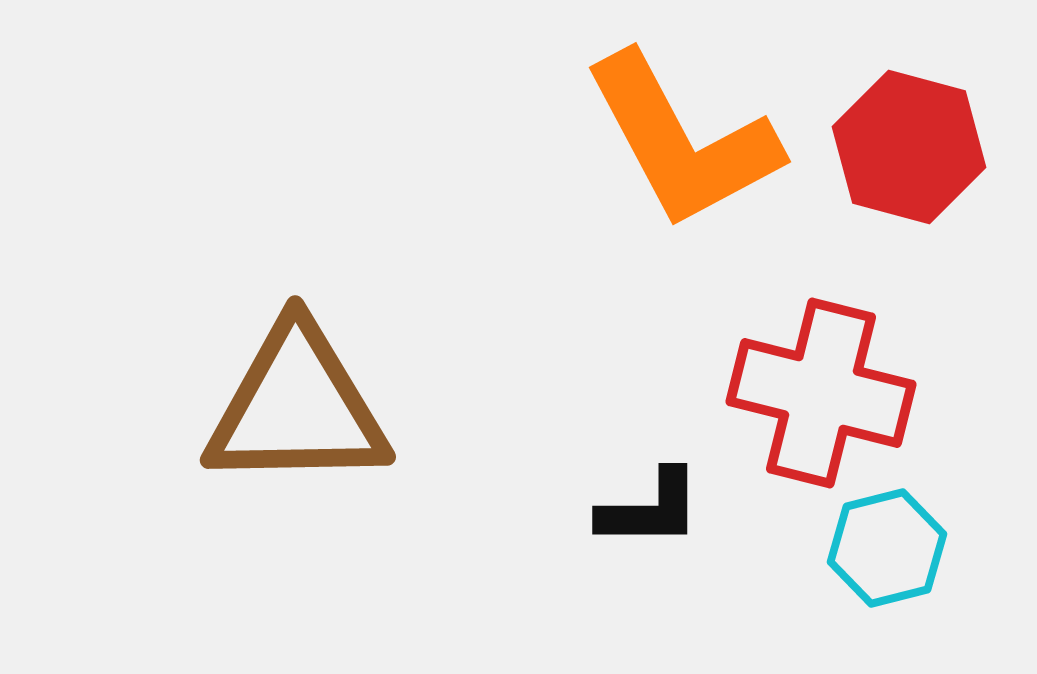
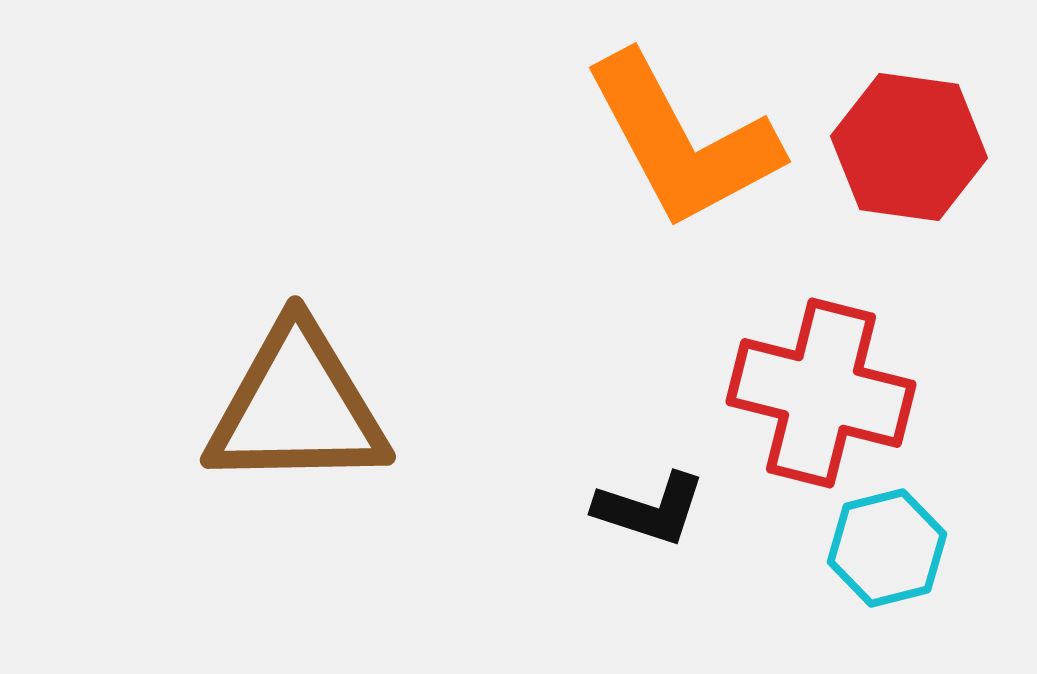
red hexagon: rotated 7 degrees counterclockwise
black L-shape: rotated 18 degrees clockwise
